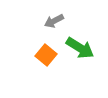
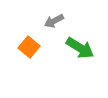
orange square: moved 17 px left, 8 px up
